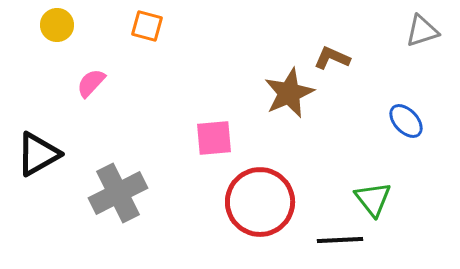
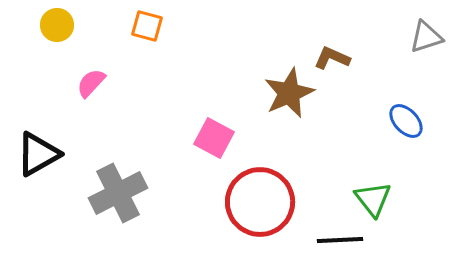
gray triangle: moved 4 px right, 6 px down
pink square: rotated 33 degrees clockwise
